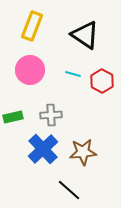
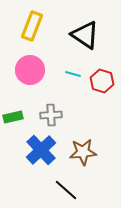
red hexagon: rotated 10 degrees counterclockwise
blue cross: moved 2 px left, 1 px down
black line: moved 3 px left
